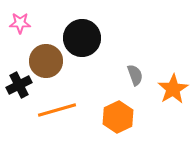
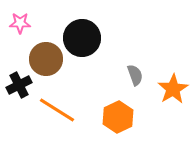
brown circle: moved 2 px up
orange line: rotated 48 degrees clockwise
